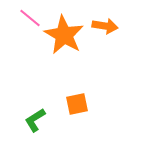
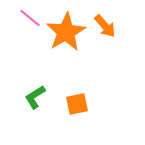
orange arrow: rotated 40 degrees clockwise
orange star: moved 2 px right, 3 px up; rotated 12 degrees clockwise
green L-shape: moved 23 px up
